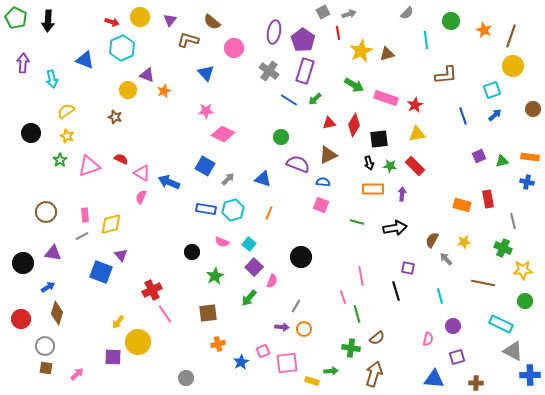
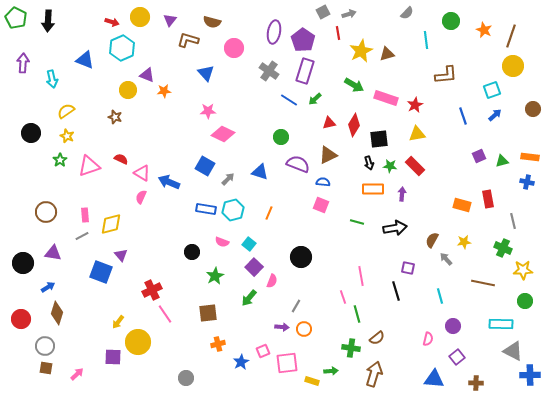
brown semicircle at (212, 22): rotated 24 degrees counterclockwise
orange star at (164, 91): rotated 16 degrees clockwise
pink star at (206, 111): moved 2 px right
blue triangle at (263, 179): moved 3 px left, 7 px up
cyan rectangle at (501, 324): rotated 25 degrees counterclockwise
purple square at (457, 357): rotated 21 degrees counterclockwise
